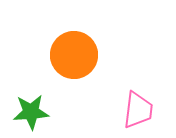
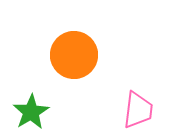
green star: rotated 27 degrees counterclockwise
